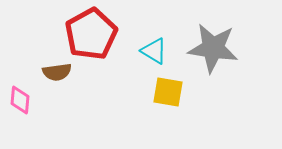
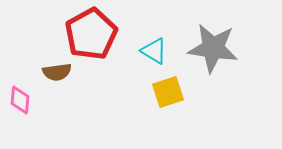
yellow square: rotated 28 degrees counterclockwise
